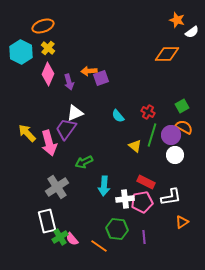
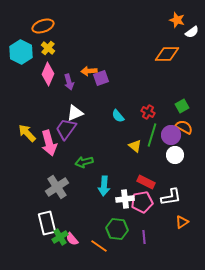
green arrow: rotated 12 degrees clockwise
white rectangle: moved 2 px down
